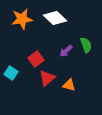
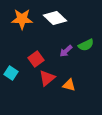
orange star: rotated 10 degrees clockwise
green semicircle: rotated 84 degrees clockwise
